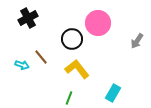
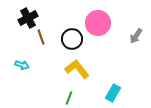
gray arrow: moved 1 px left, 5 px up
brown line: moved 20 px up; rotated 21 degrees clockwise
